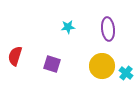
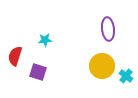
cyan star: moved 23 px left, 13 px down
purple square: moved 14 px left, 8 px down
cyan cross: moved 3 px down
